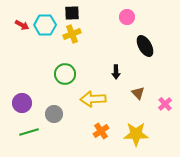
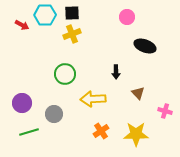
cyan hexagon: moved 10 px up
black ellipse: rotated 40 degrees counterclockwise
pink cross: moved 7 px down; rotated 32 degrees counterclockwise
